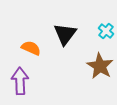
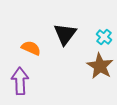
cyan cross: moved 2 px left, 6 px down
